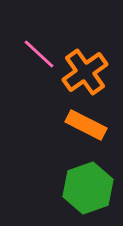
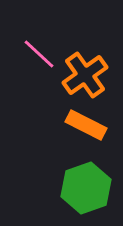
orange cross: moved 3 px down
green hexagon: moved 2 px left
